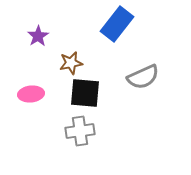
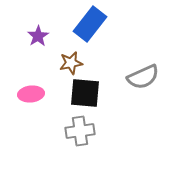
blue rectangle: moved 27 px left
